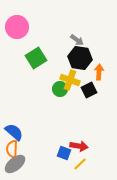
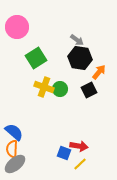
orange arrow: rotated 35 degrees clockwise
yellow cross: moved 26 px left, 7 px down
